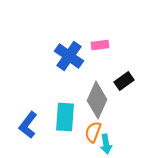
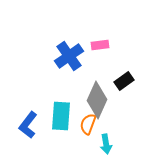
blue cross: rotated 20 degrees clockwise
cyan rectangle: moved 4 px left, 1 px up
orange semicircle: moved 5 px left, 8 px up
